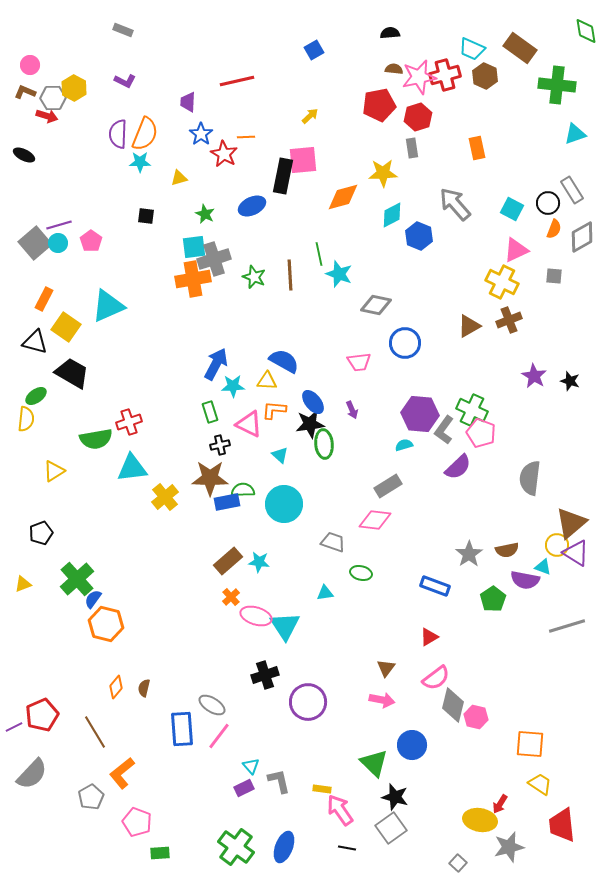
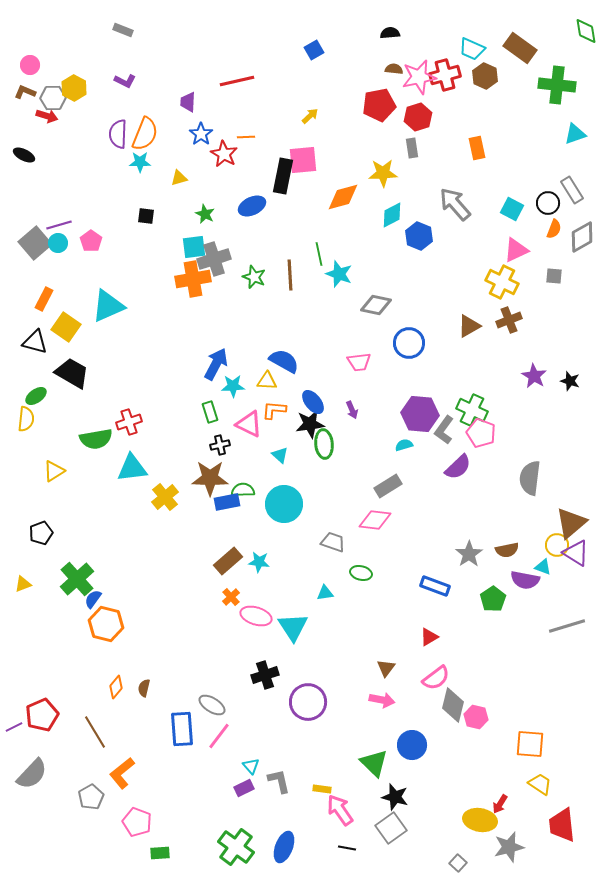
blue circle at (405, 343): moved 4 px right
cyan triangle at (285, 626): moved 8 px right, 1 px down
